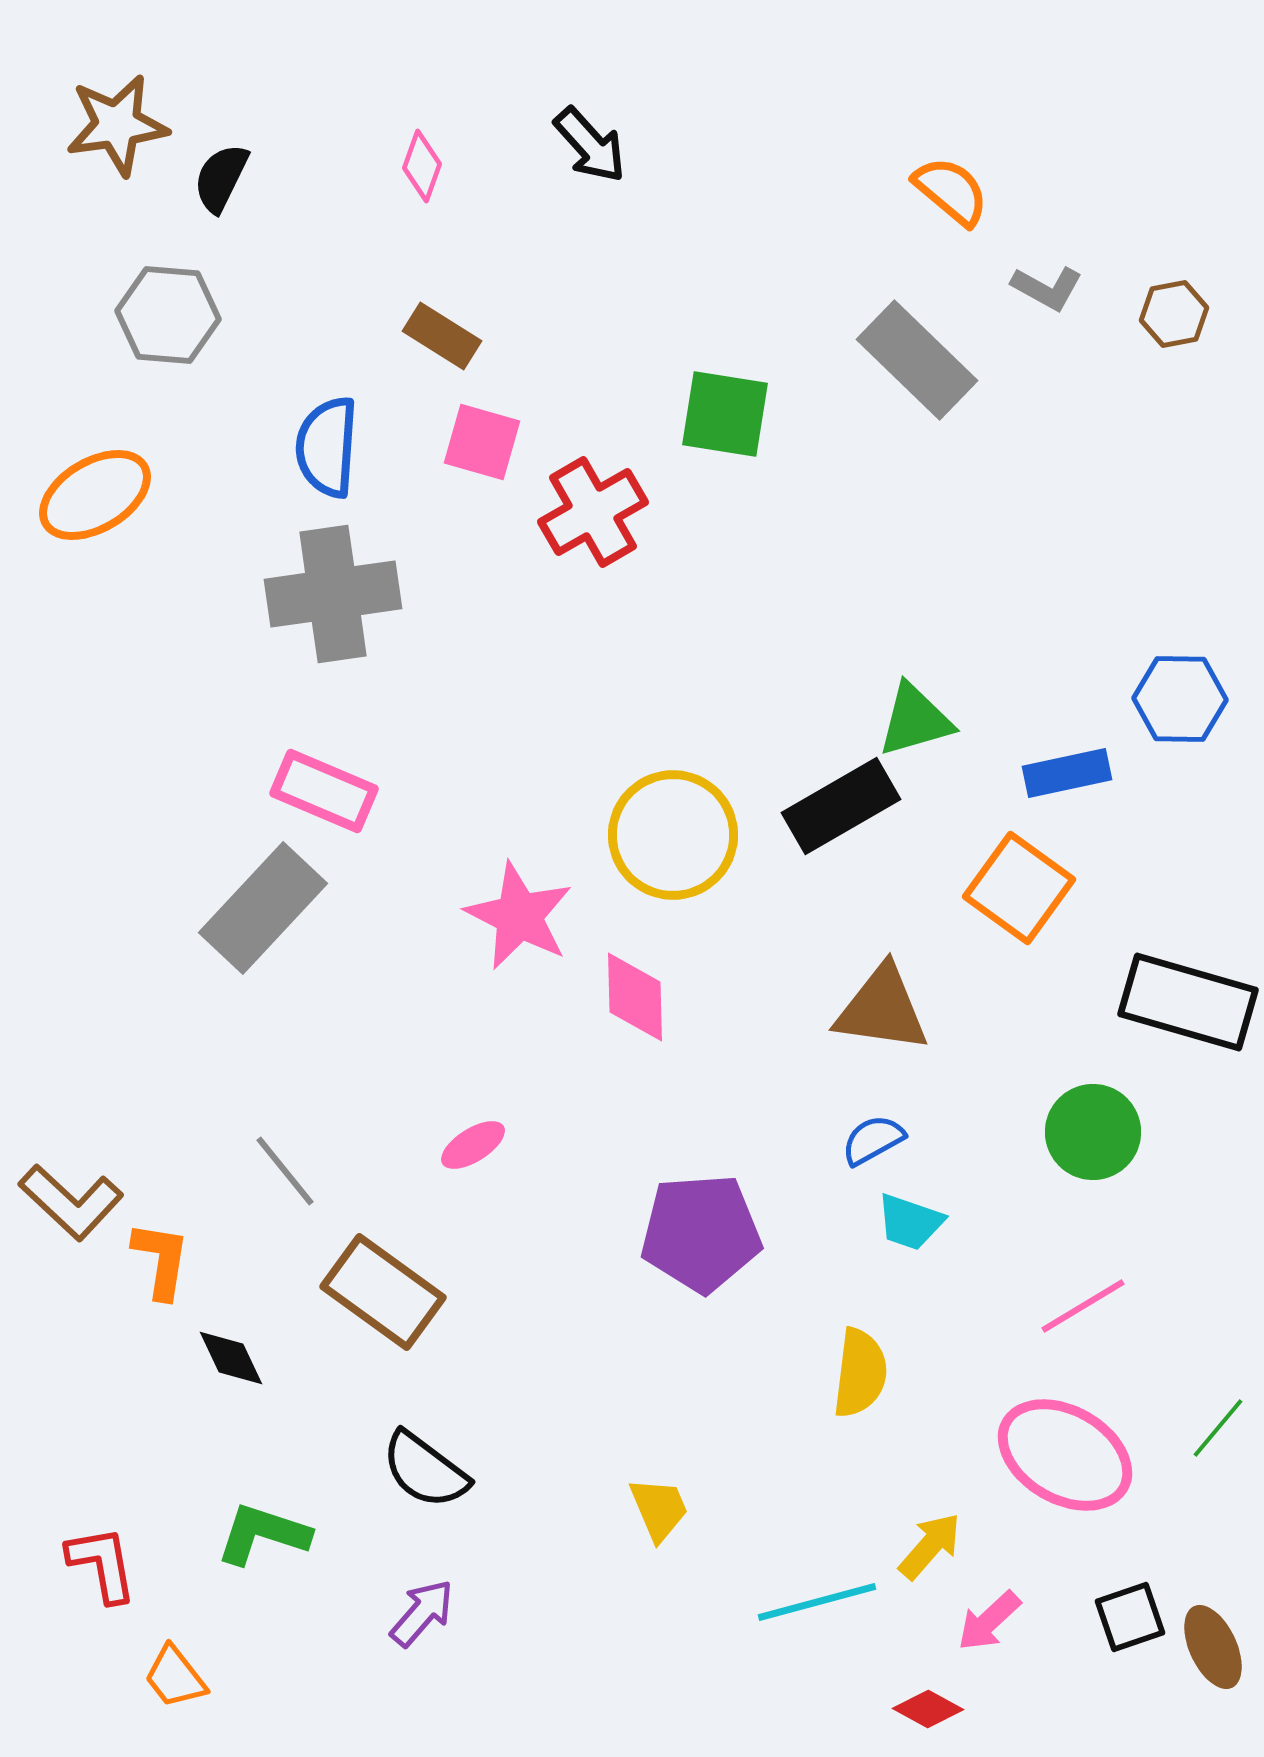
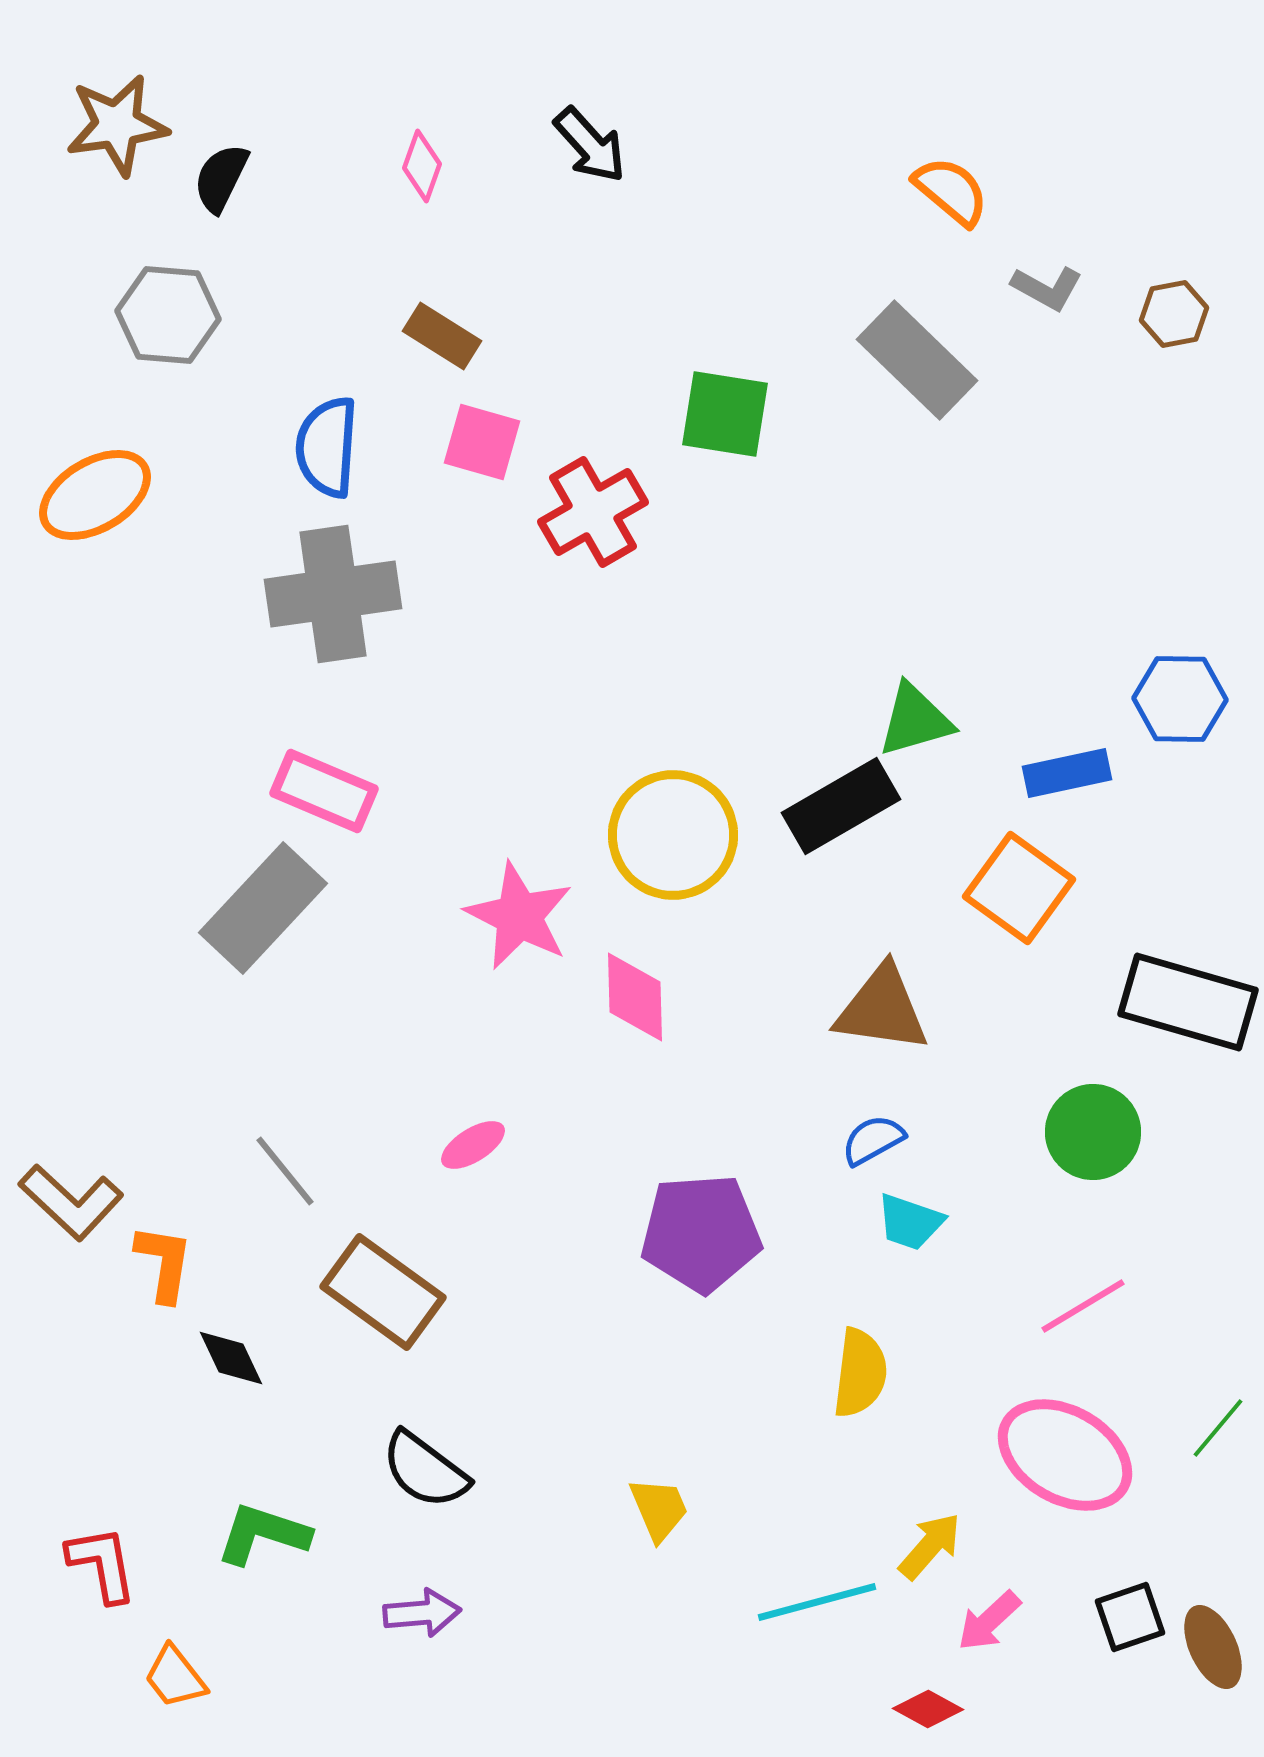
orange L-shape at (161, 1260): moved 3 px right, 3 px down
purple arrow at (422, 1613): rotated 44 degrees clockwise
